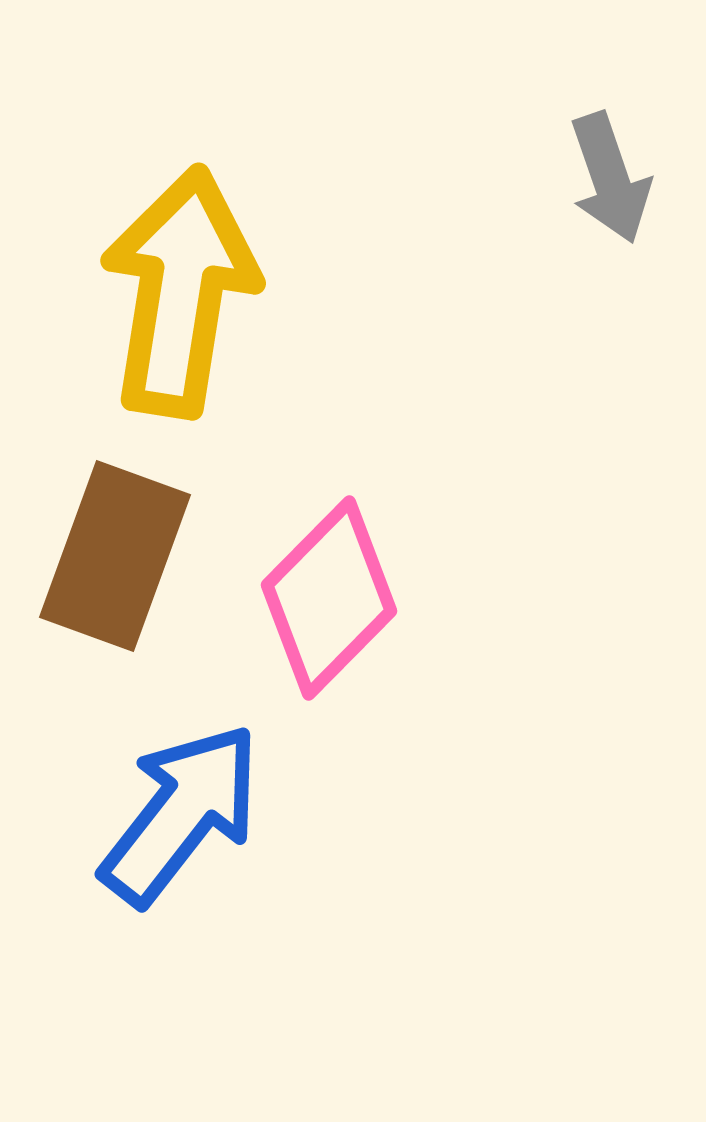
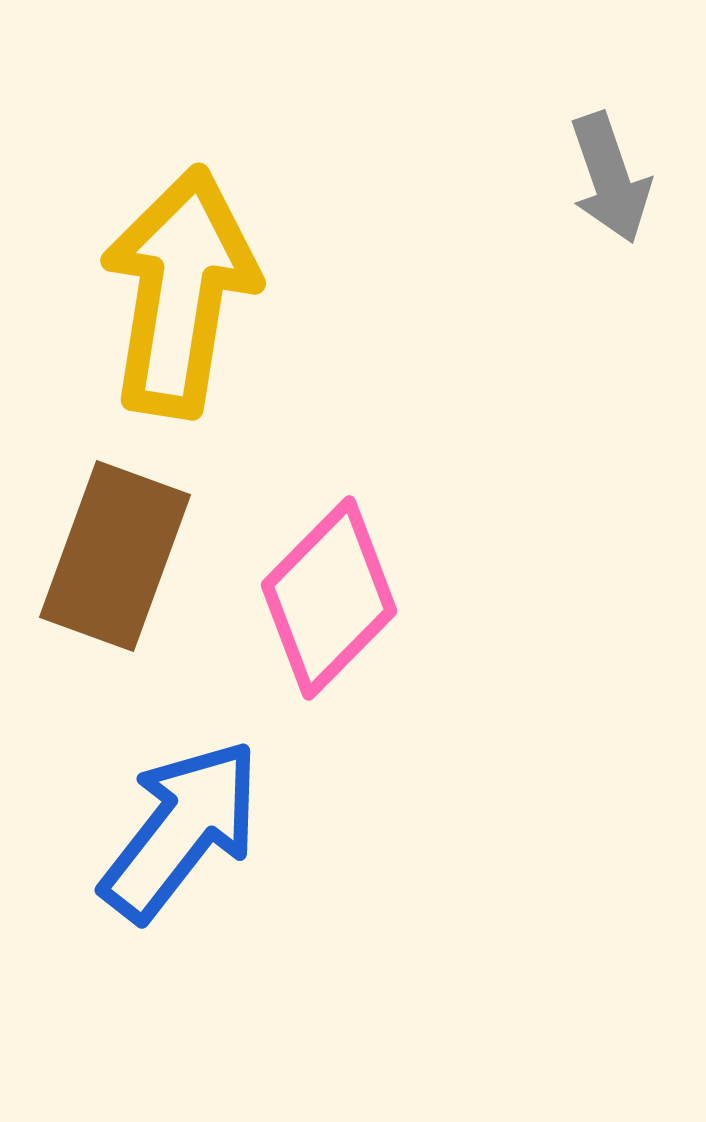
blue arrow: moved 16 px down
